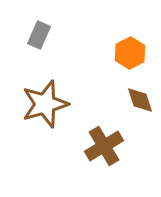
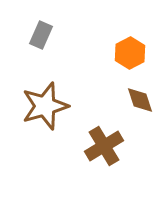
gray rectangle: moved 2 px right
brown star: moved 2 px down
